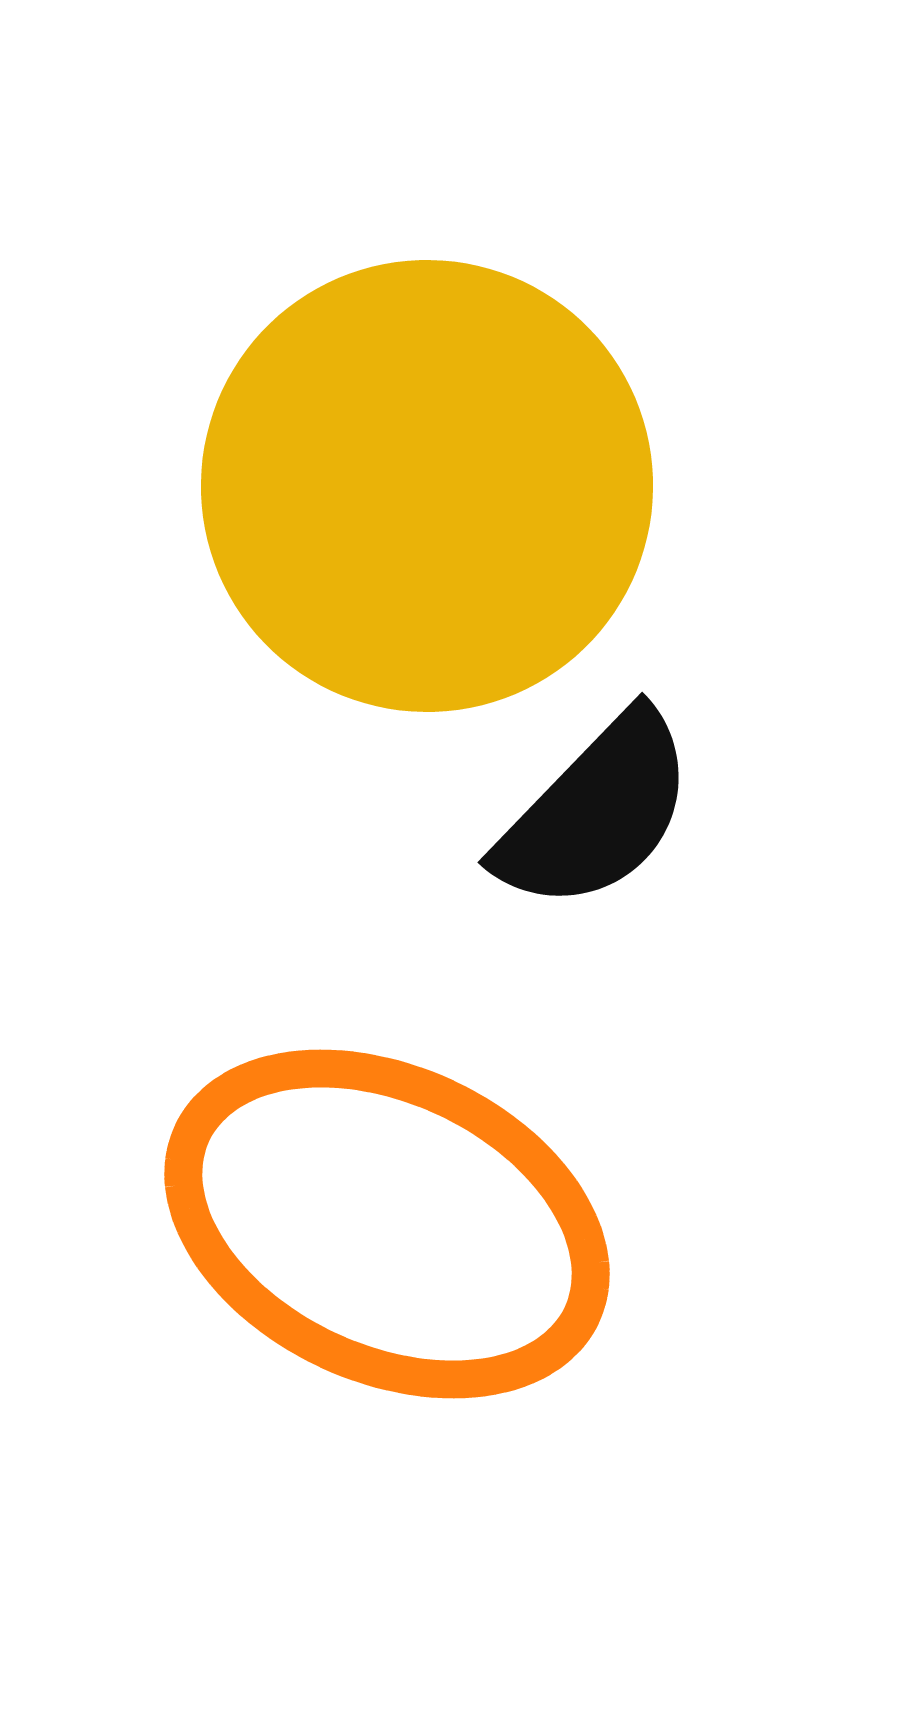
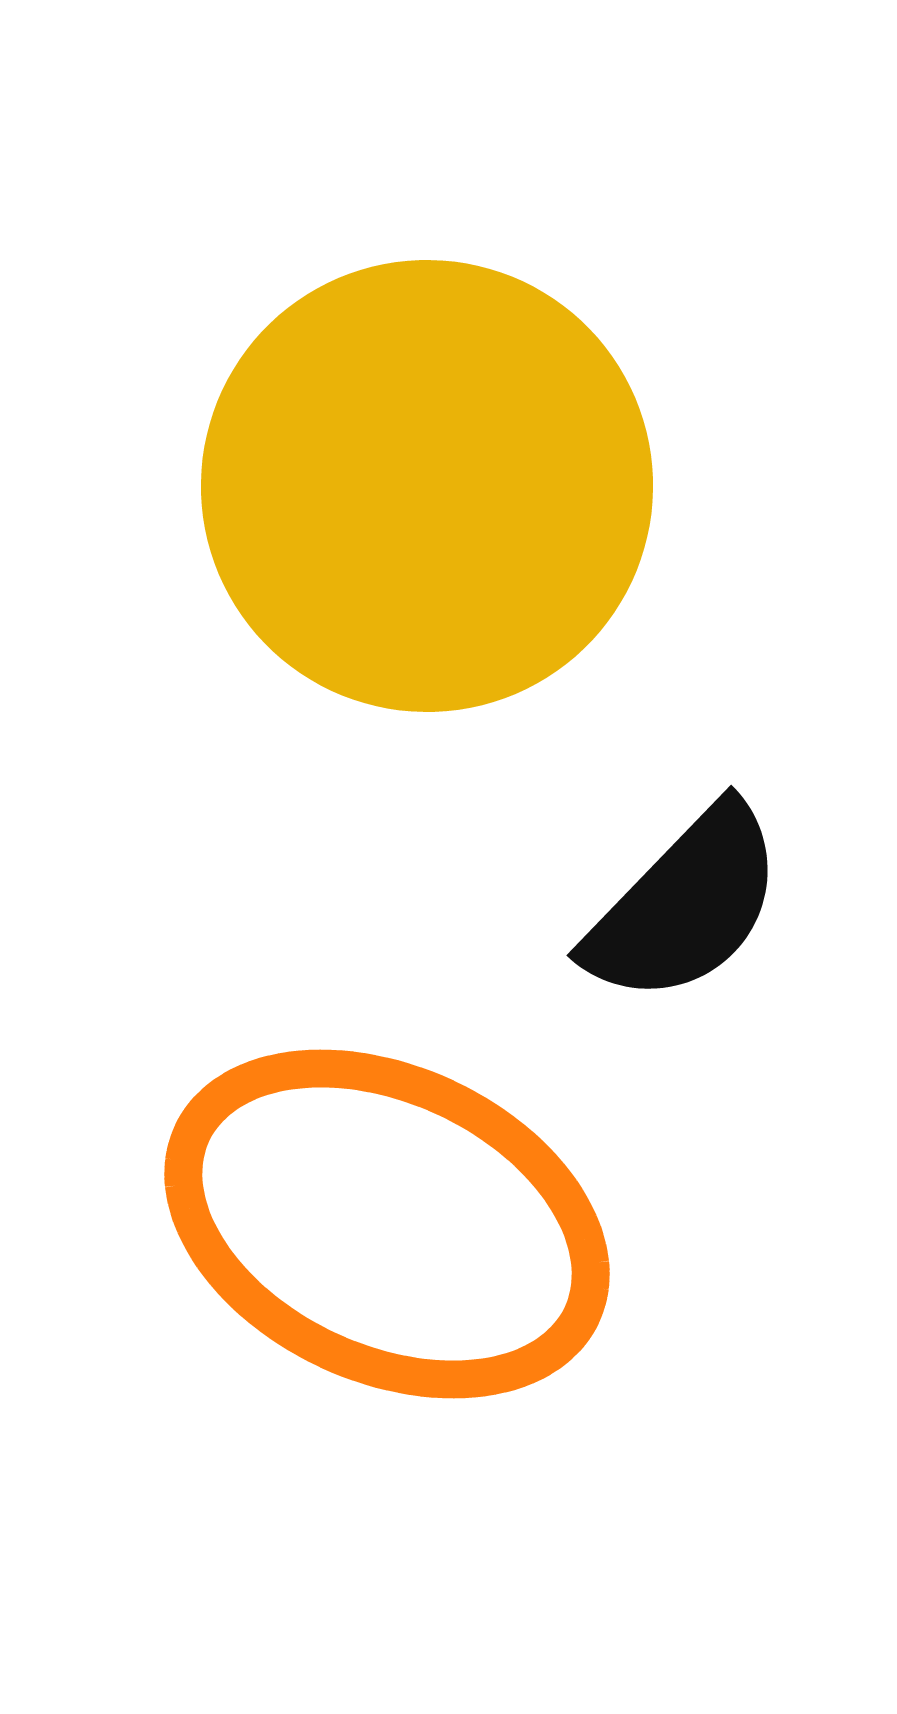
black semicircle: moved 89 px right, 93 px down
